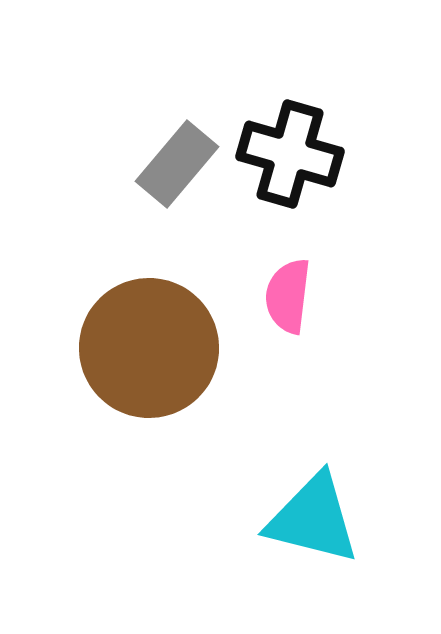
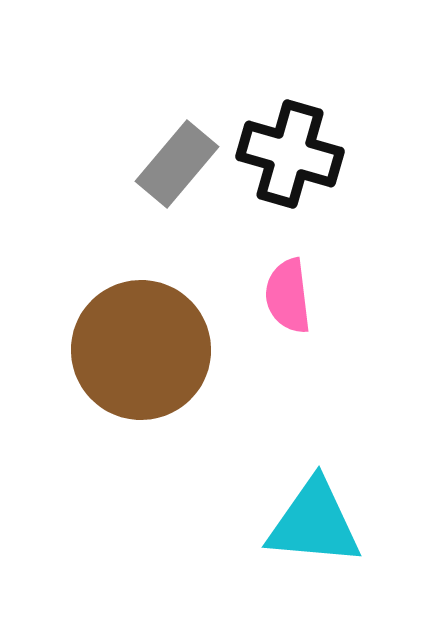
pink semicircle: rotated 14 degrees counterclockwise
brown circle: moved 8 px left, 2 px down
cyan triangle: moved 1 px right, 4 px down; rotated 9 degrees counterclockwise
